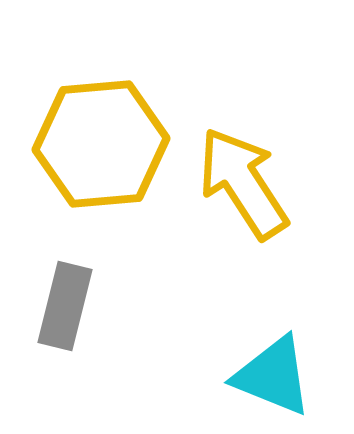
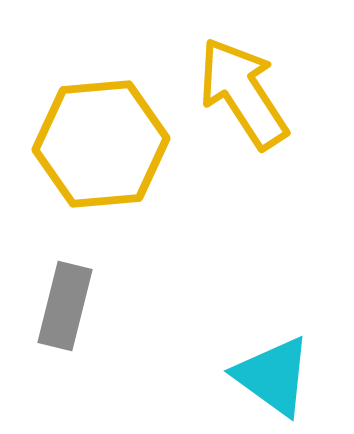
yellow arrow: moved 90 px up
cyan triangle: rotated 14 degrees clockwise
